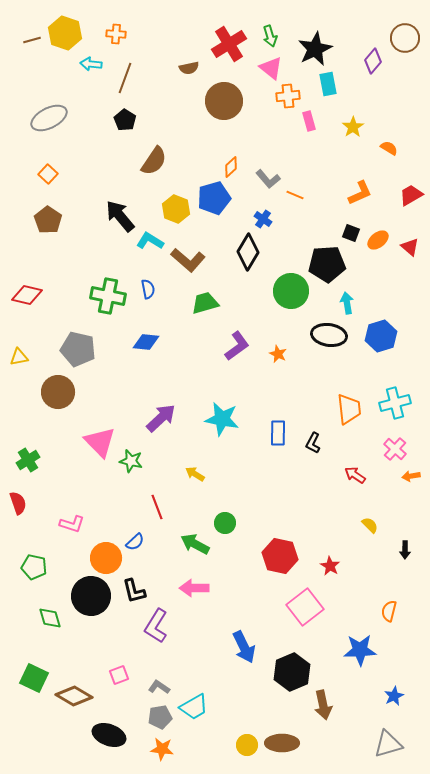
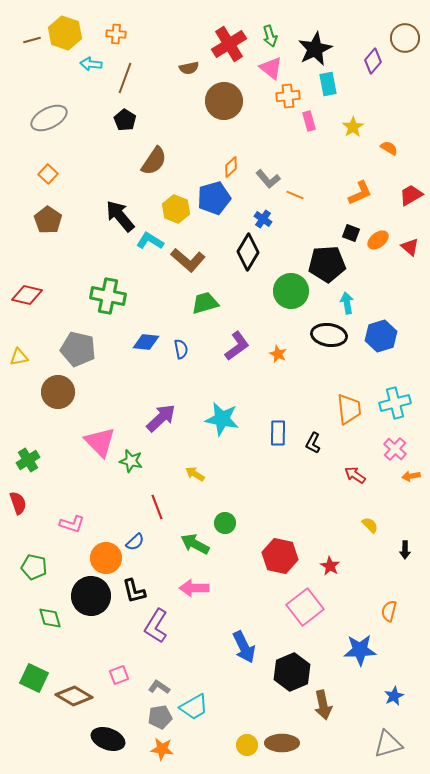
blue semicircle at (148, 289): moved 33 px right, 60 px down
black ellipse at (109, 735): moved 1 px left, 4 px down
